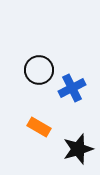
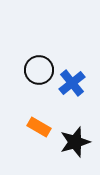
blue cross: moved 5 px up; rotated 12 degrees counterclockwise
black star: moved 3 px left, 7 px up
